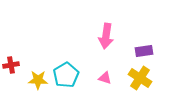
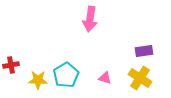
pink arrow: moved 16 px left, 17 px up
